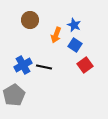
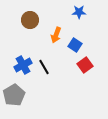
blue star: moved 5 px right, 13 px up; rotated 24 degrees counterclockwise
black line: rotated 49 degrees clockwise
